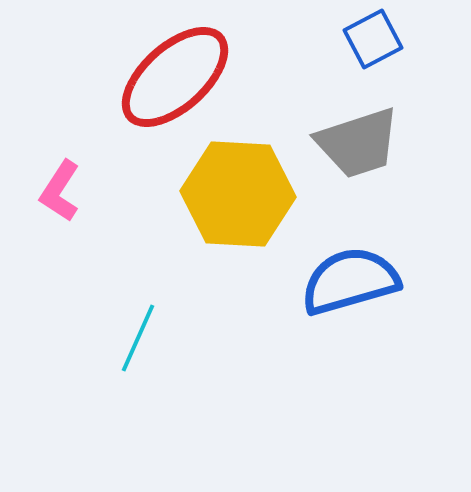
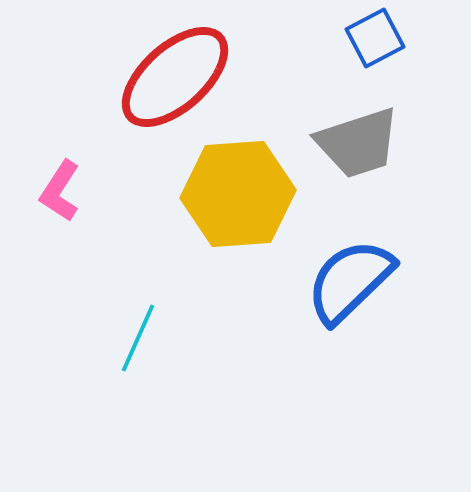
blue square: moved 2 px right, 1 px up
yellow hexagon: rotated 7 degrees counterclockwise
blue semicircle: rotated 28 degrees counterclockwise
